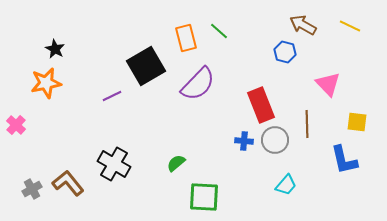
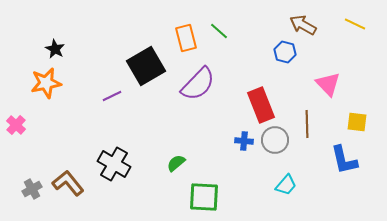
yellow line: moved 5 px right, 2 px up
